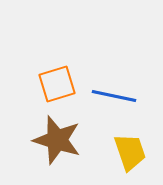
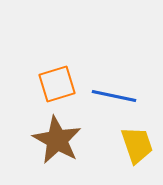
brown star: rotated 12 degrees clockwise
yellow trapezoid: moved 7 px right, 7 px up
